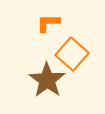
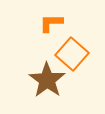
orange L-shape: moved 3 px right
